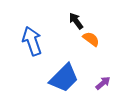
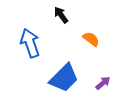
black arrow: moved 15 px left, 6 px up
blue arrow: moved 2 px left, 2 px down
